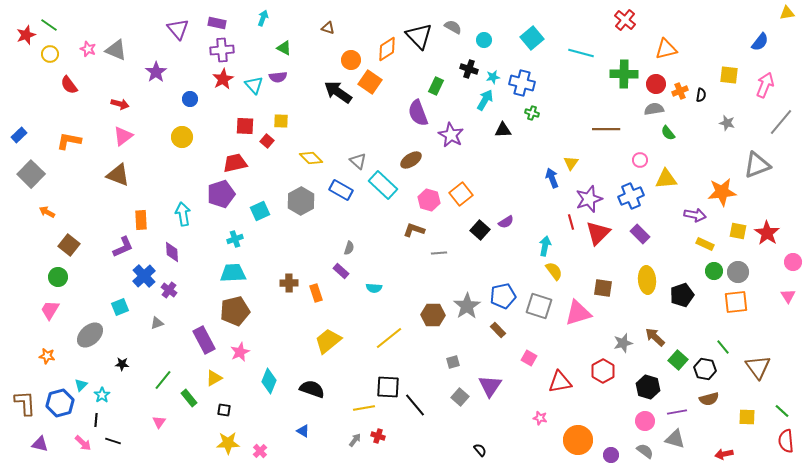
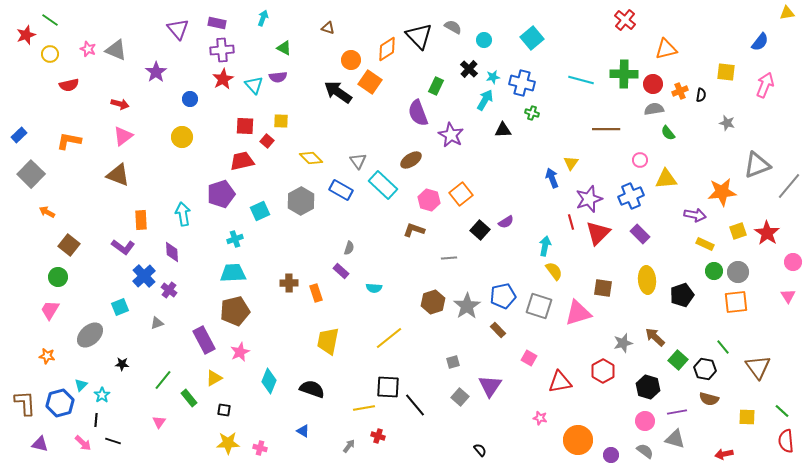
green line at (49, 25): moved 1 px right, 5 px up
cyan line at (581, 53): moved 27 px down
black cross at (469, 69): rotated 24 degrees clockwise
yellow square at (729, 75): moved 3 px left, 3 px up
red circle at (656, 84): moved 3 px left
red semicircle at (69, 85): rotated 66 degrees counterclockwise
gray line at (781, 122): moved 8 px right, 64 px down
gray triangle at (358, 161): rotated 12 degrees clockwise
red trapezoid at (235, 163): moved 7 px right, 2 px up
yellow square at (738, 231): rotated 30 degrees counterclockwise
purple L-shape at (123, 247): rotated 60 degrees clockwise
gray line at (439, 253): moved 10 px right, 5 px down
brown hexagon at (433, 315): moved 13 px up; rotated 20 degrees counterclockwise
yellow trapezoid at (328, 341): rotated 40 degrees counterclockwise
brown semicircle at (709, 399): rotated 30 degrees clockwise
gray arrow at (355, 440): moved 6 px left, 6 px down
pink cross at (260, 451): moved 3 px up; rotated 32 degrees counterclockwise
